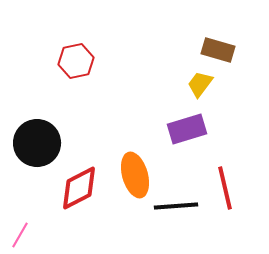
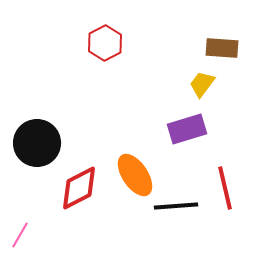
brown rectangle: moved 4 px right, 2 px up; rotated 12 degrees counterclockwise
red hexagon: moved 29 px right, 18 px up; rotated 16 degrees counterclockwise
yellow trapezoid: moved 2 px right
orange ellipse: rotated 18 degrees counterclockwise
